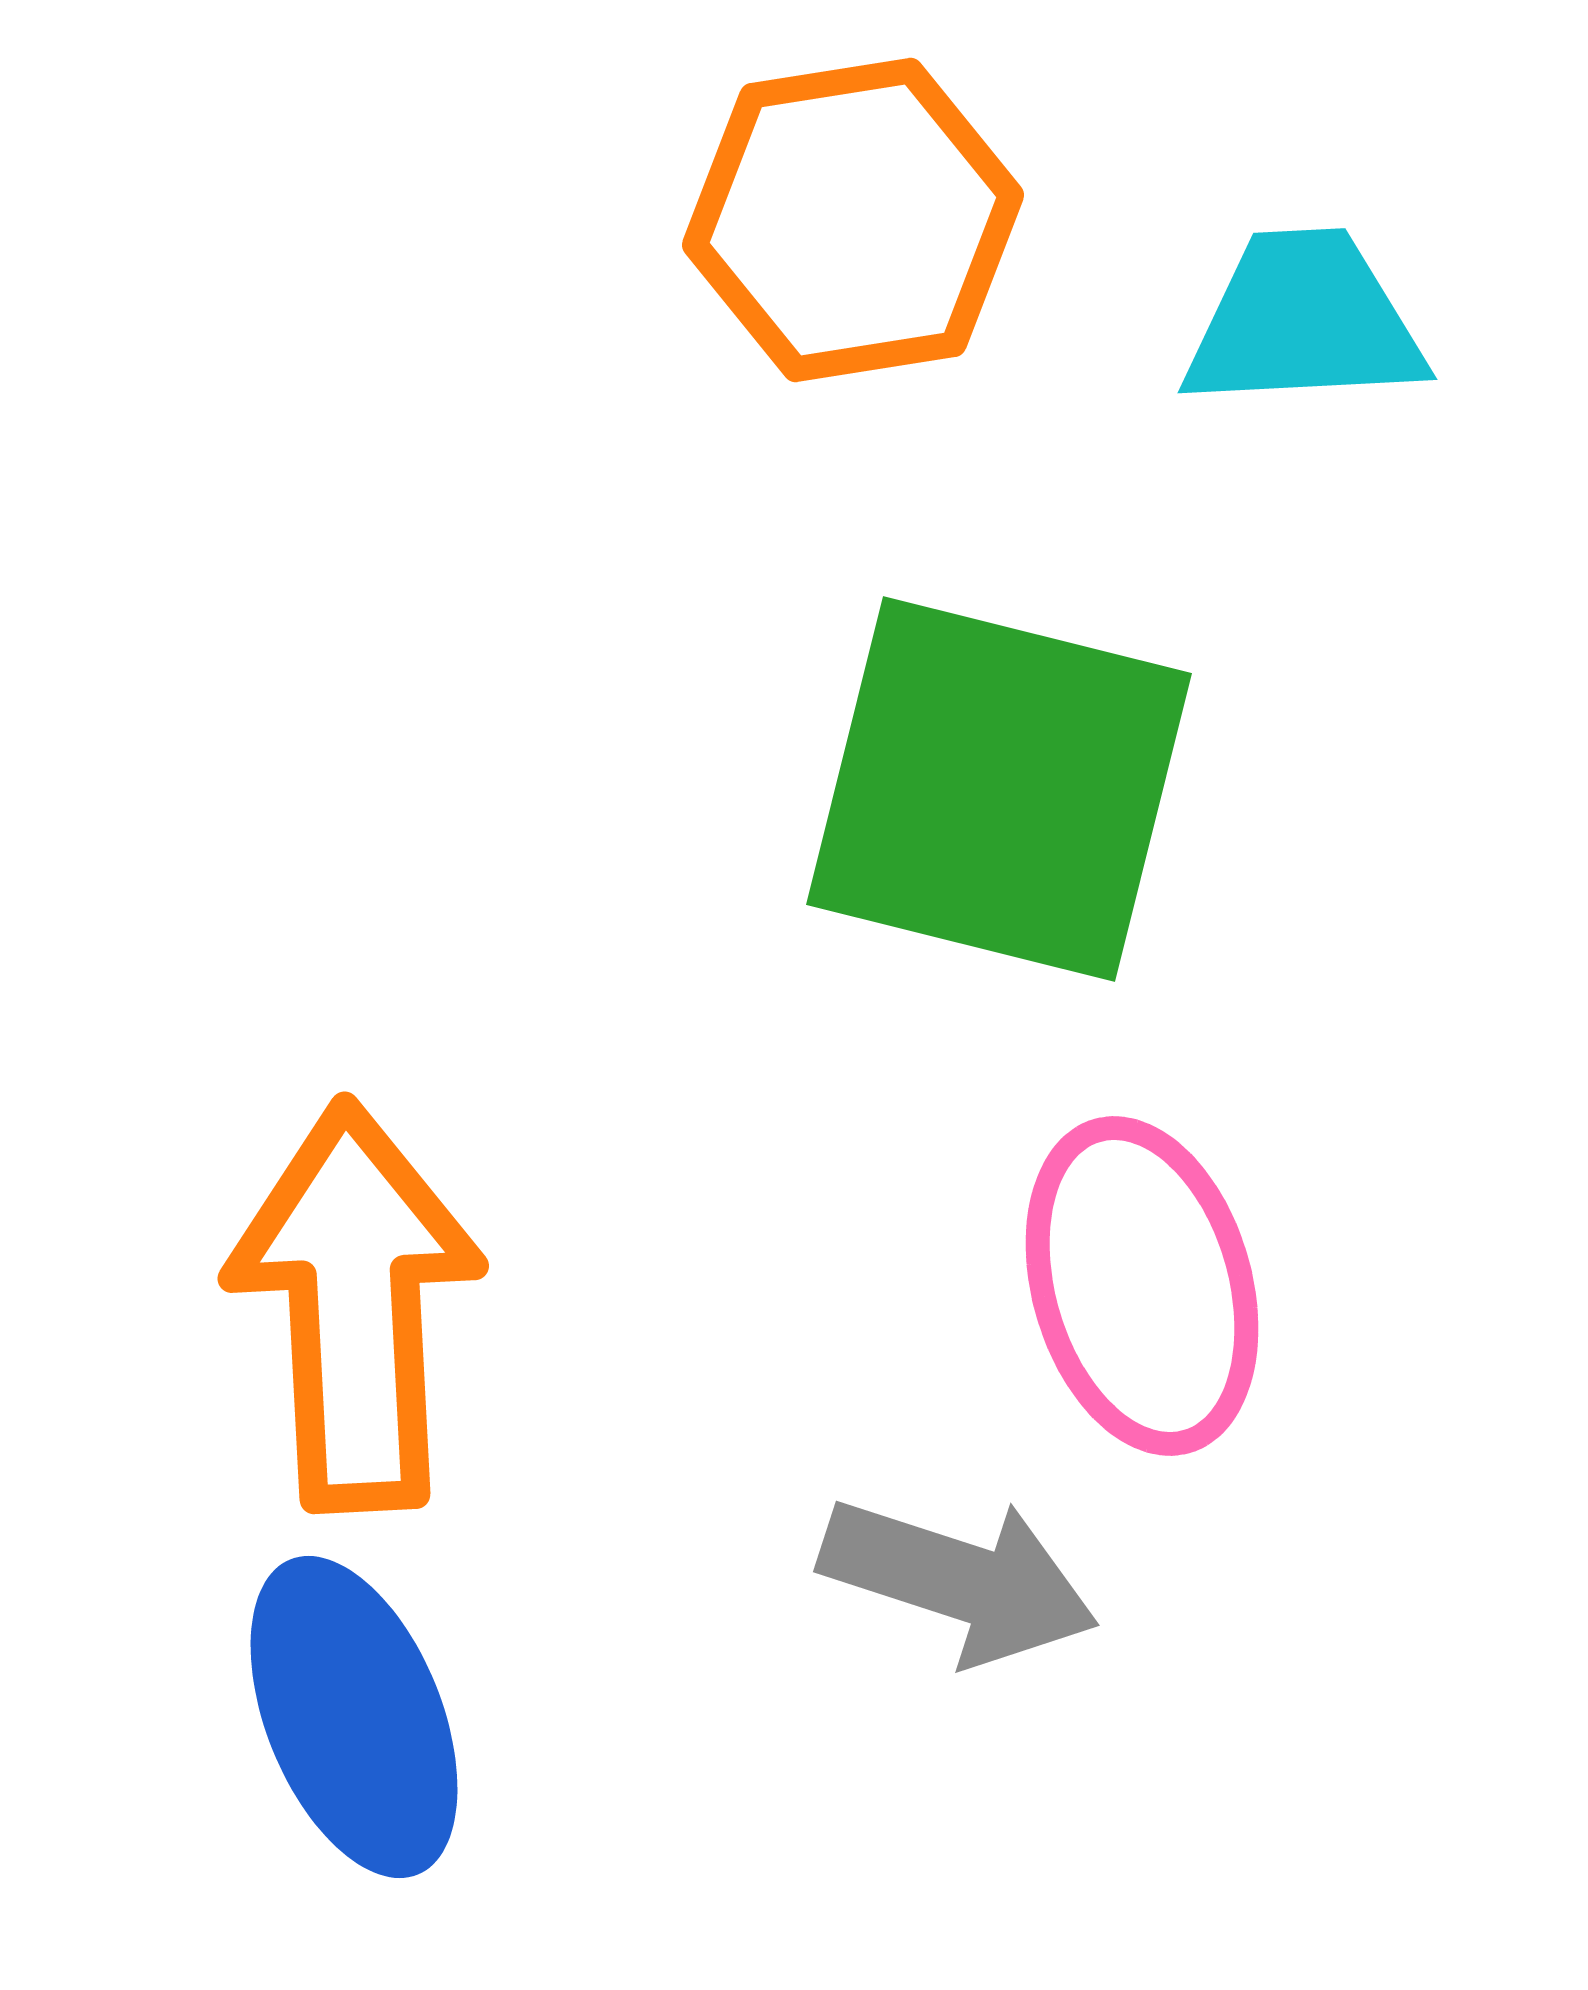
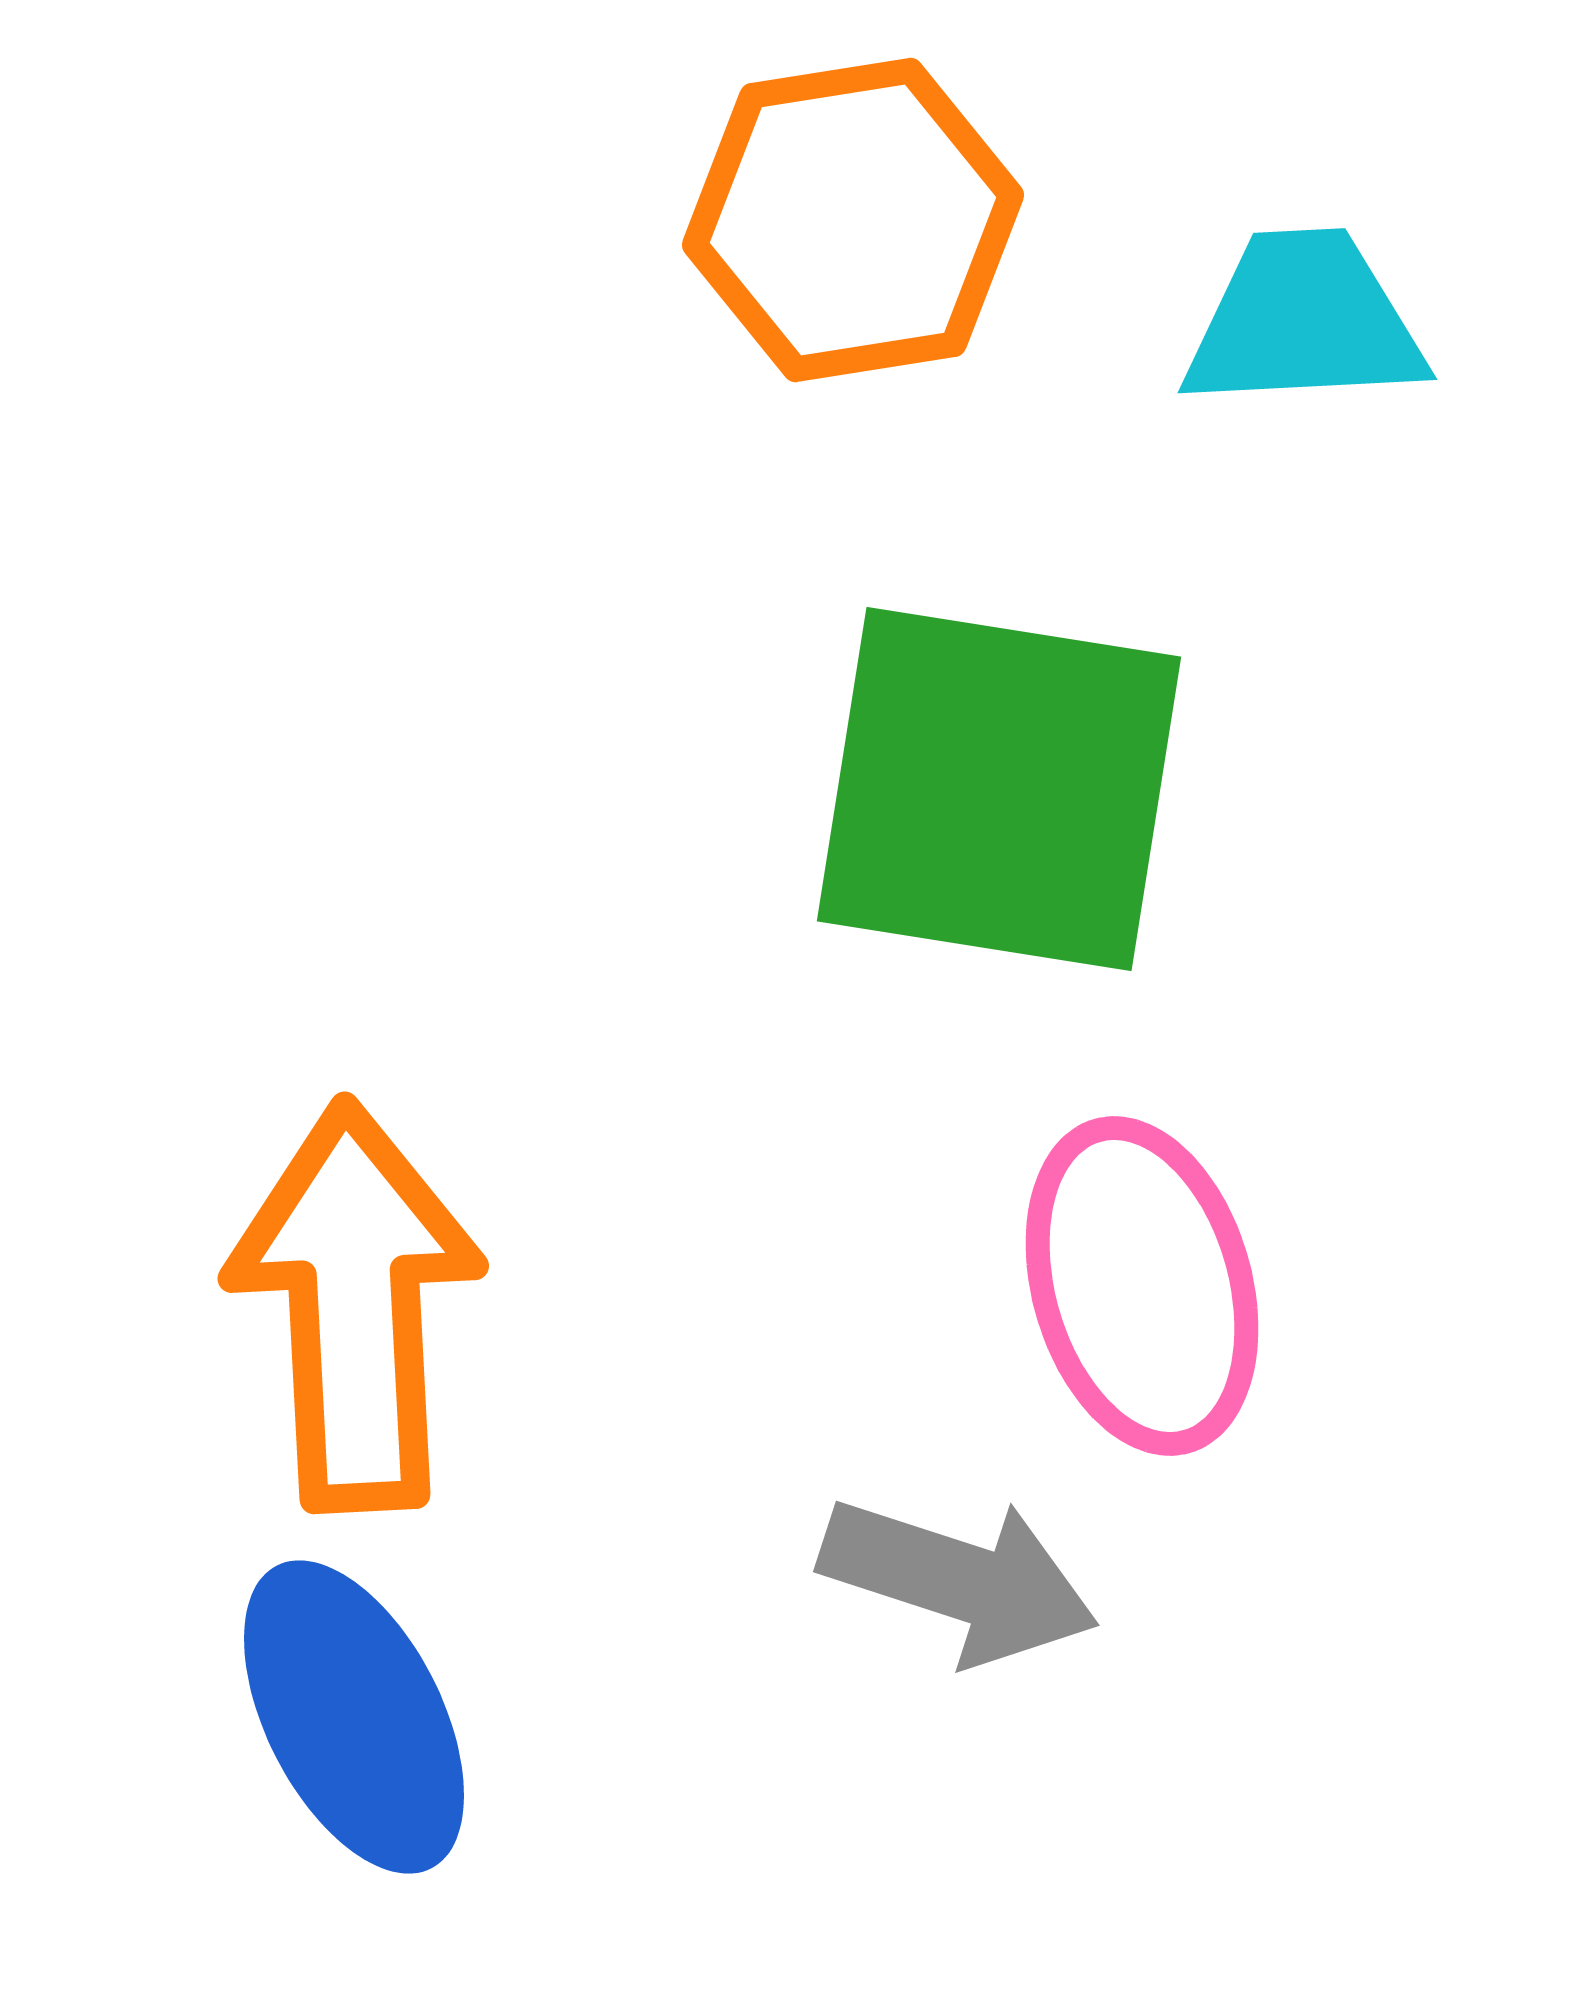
green square: rotated 5 degrees counterclockwise
blue ellipse: rotated 5 degrees counterclockwise
